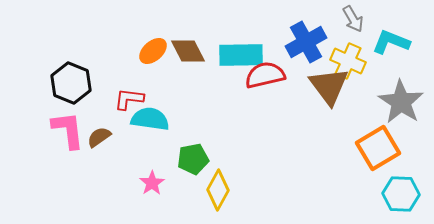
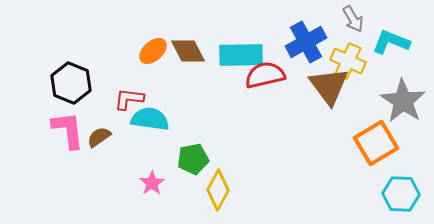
gray star: moved 2 px right, 1 px up
orange square: moved 2 px left, 5 px up
